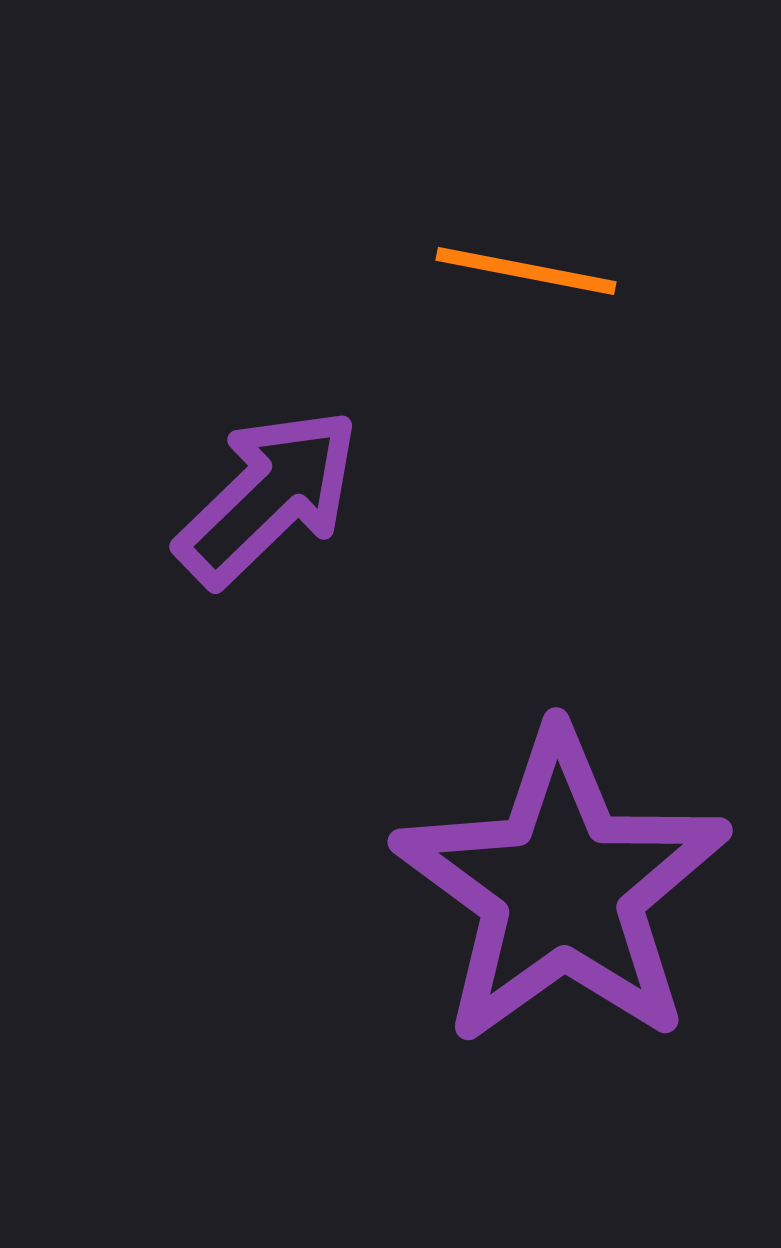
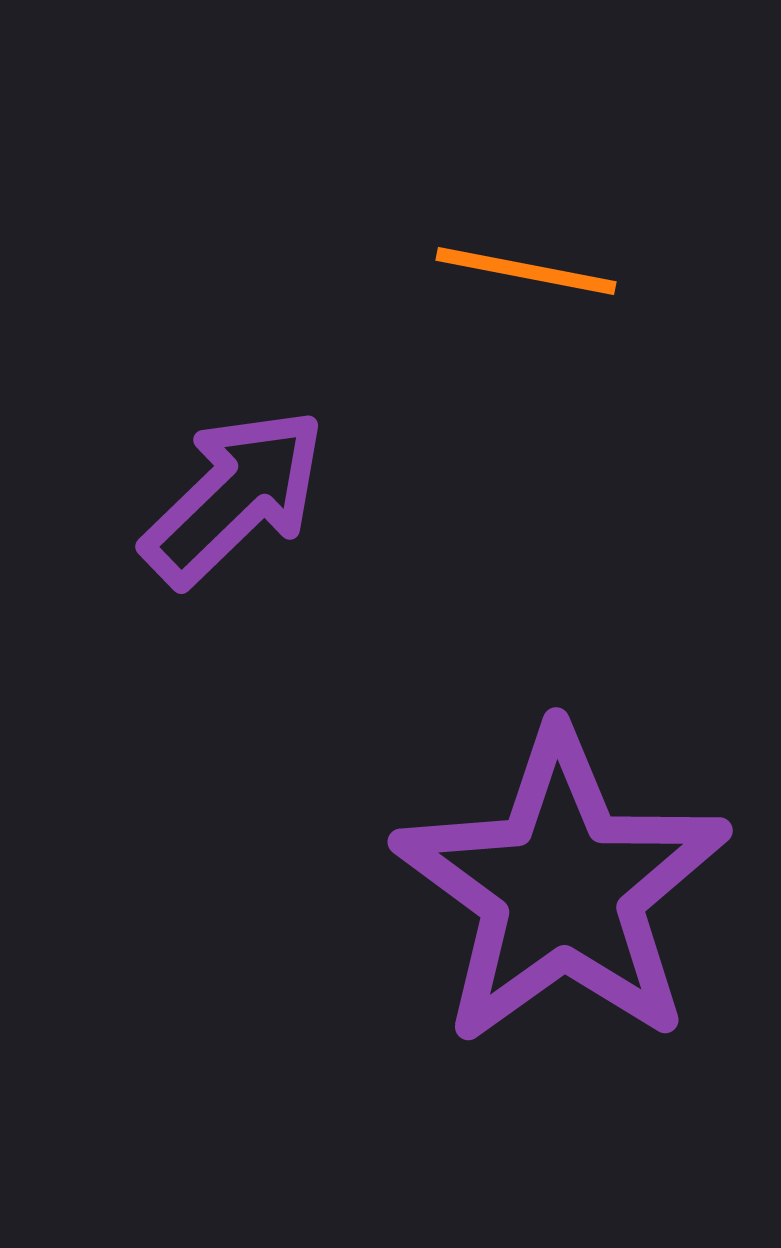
purple arrow: moved 34 px left
